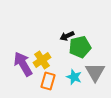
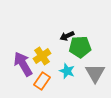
green pentagon: rotated 10 degrees clockwise
yellow cross: moved 4 px up
gray triangle: moved 1 px down
cyan star: moved 7 px left, 6 px up
orange rectangle: moved 6 px left; rotated 18 degrees clockwise
